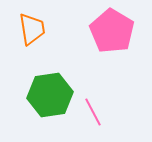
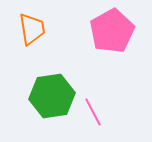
pink pentagon: rotated 12 degrees clockwise
green hexagon: moved 2 px right, 1 px down
